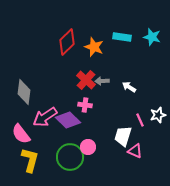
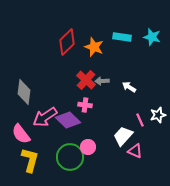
white trapezoid: rotated 25 degrees clockwise
